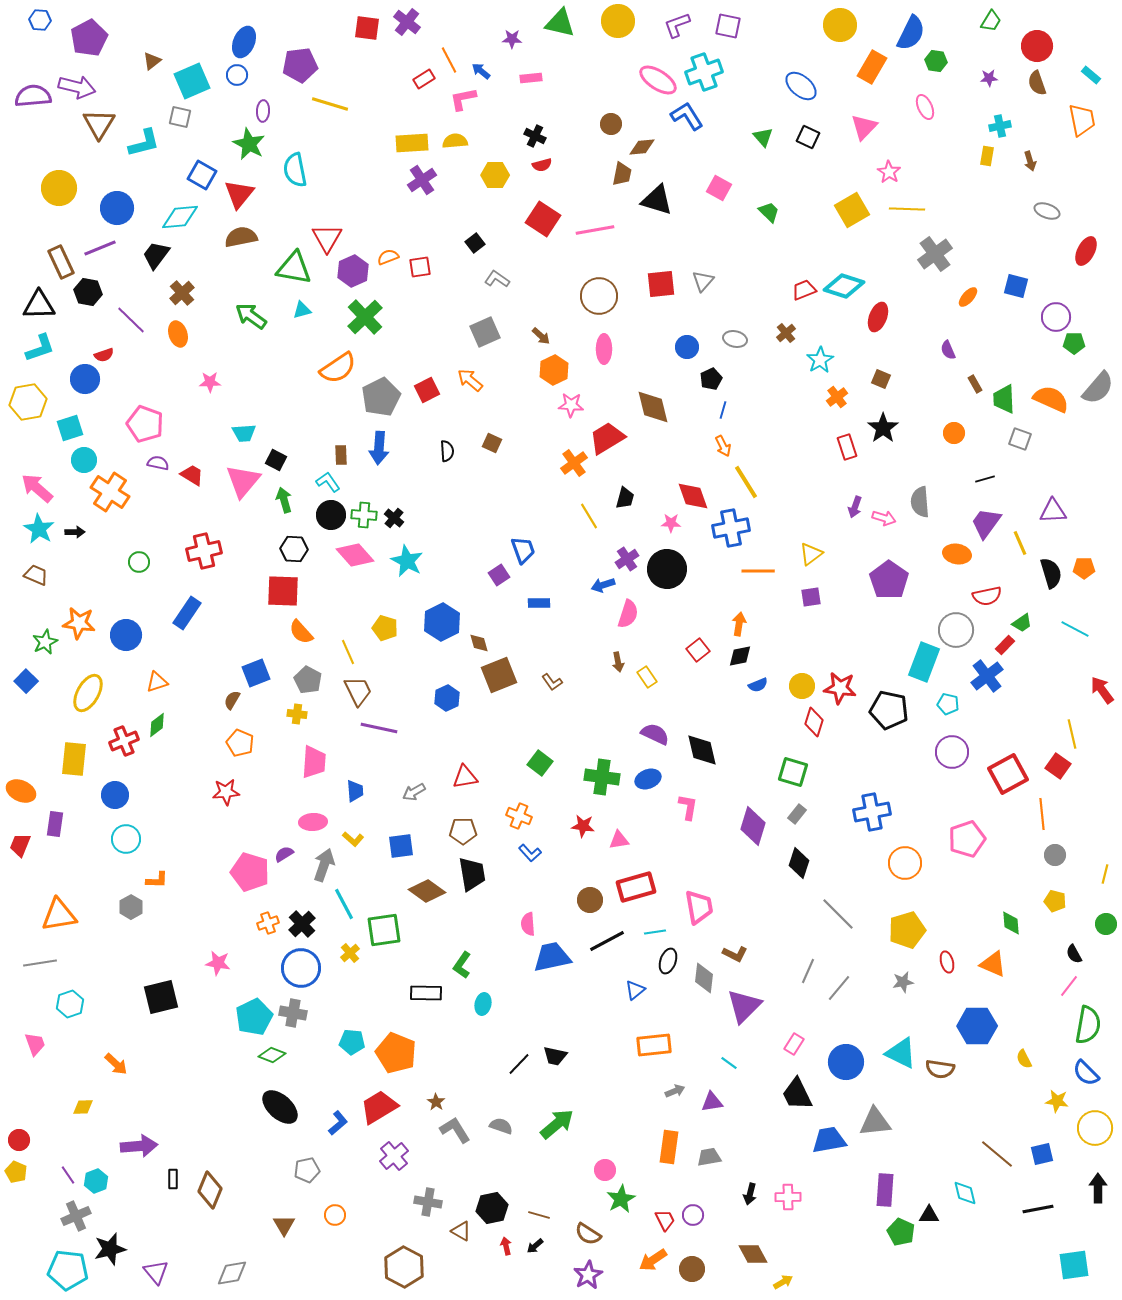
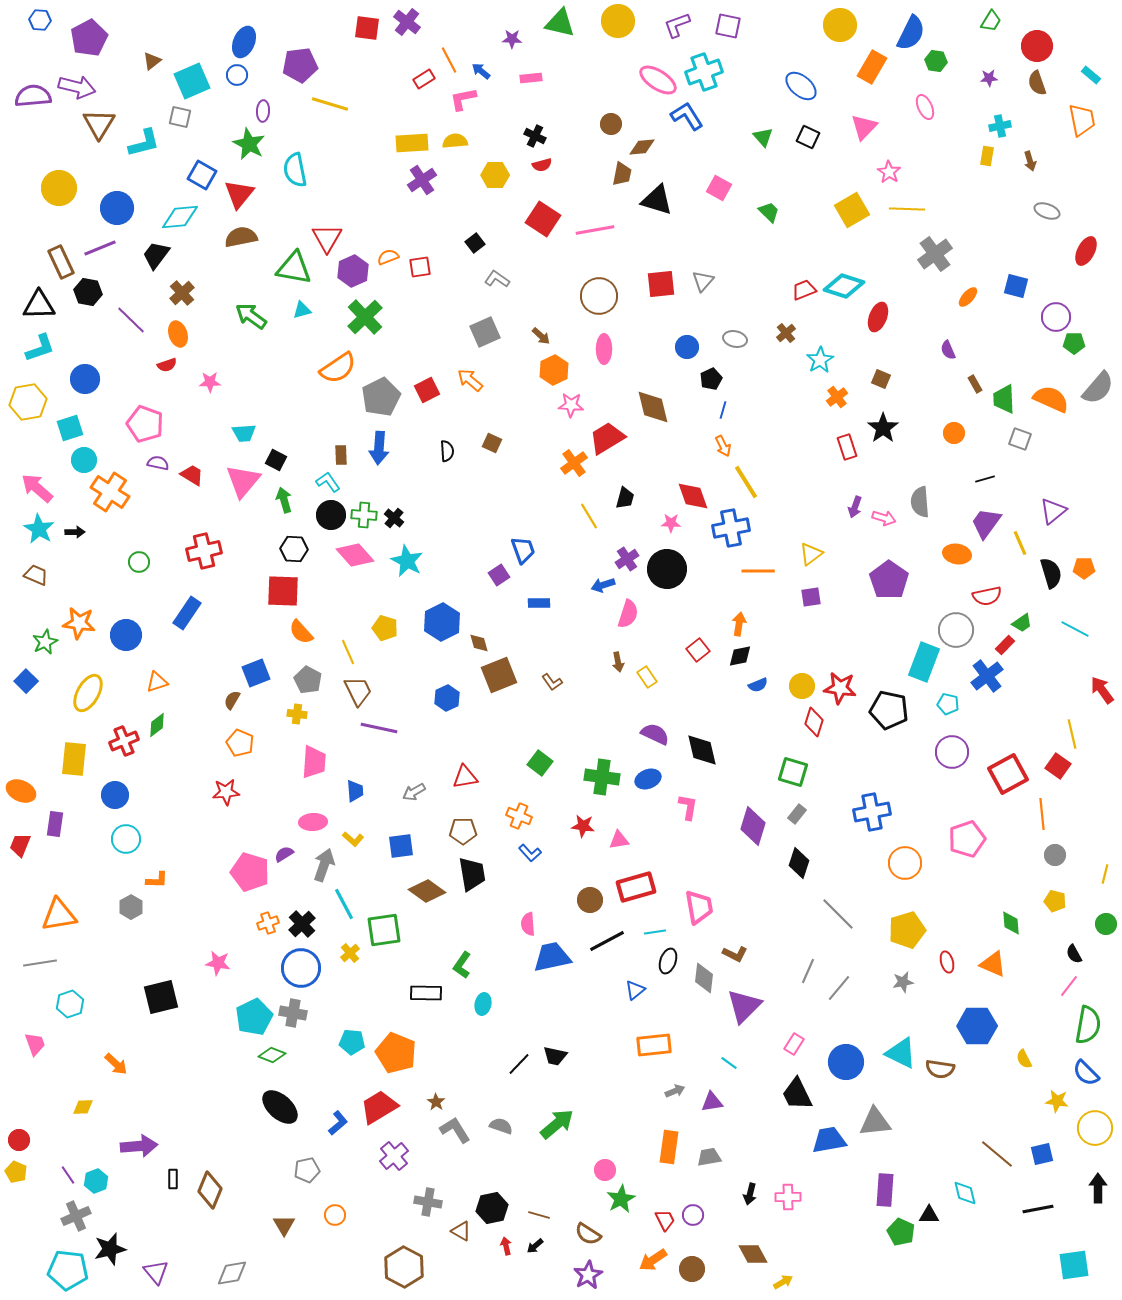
red semicircle at (104, 355): moved 63 px right, 10 px down
purple triangle at (1053, 511): rotated 36 degrees counterclockwise
